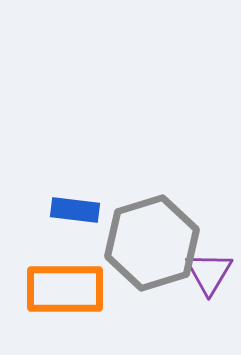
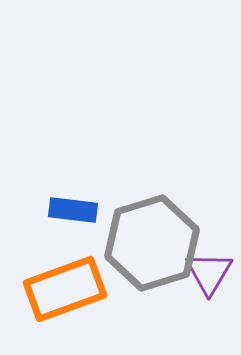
blue rectangle: moved 2 px left
orange rectangle: rotated 20 degrees counterclockwise
